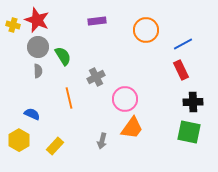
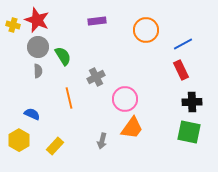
black cross: moved 1 px left
